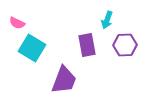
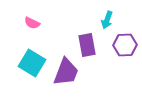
pink semicircle: moved 15 px right
cyan square: moved 15 px down
purple trapezoid: moved 2 px right, 8 px up
